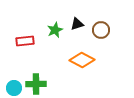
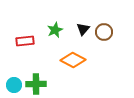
black triangle: moved 6 px right, 5 px down; rotated 32 degrees counterclockwise
brown circle: moved 3 px right, 2 px down
orange diamond: moved 9 px left
cyan circle: moved 3 px up
